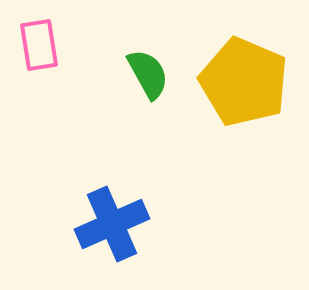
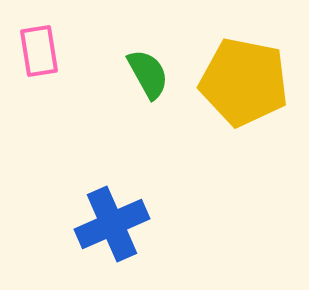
pink rectangle: moved 6 px down
yellow pentagon: rotated 12 degrees counterclockwise
